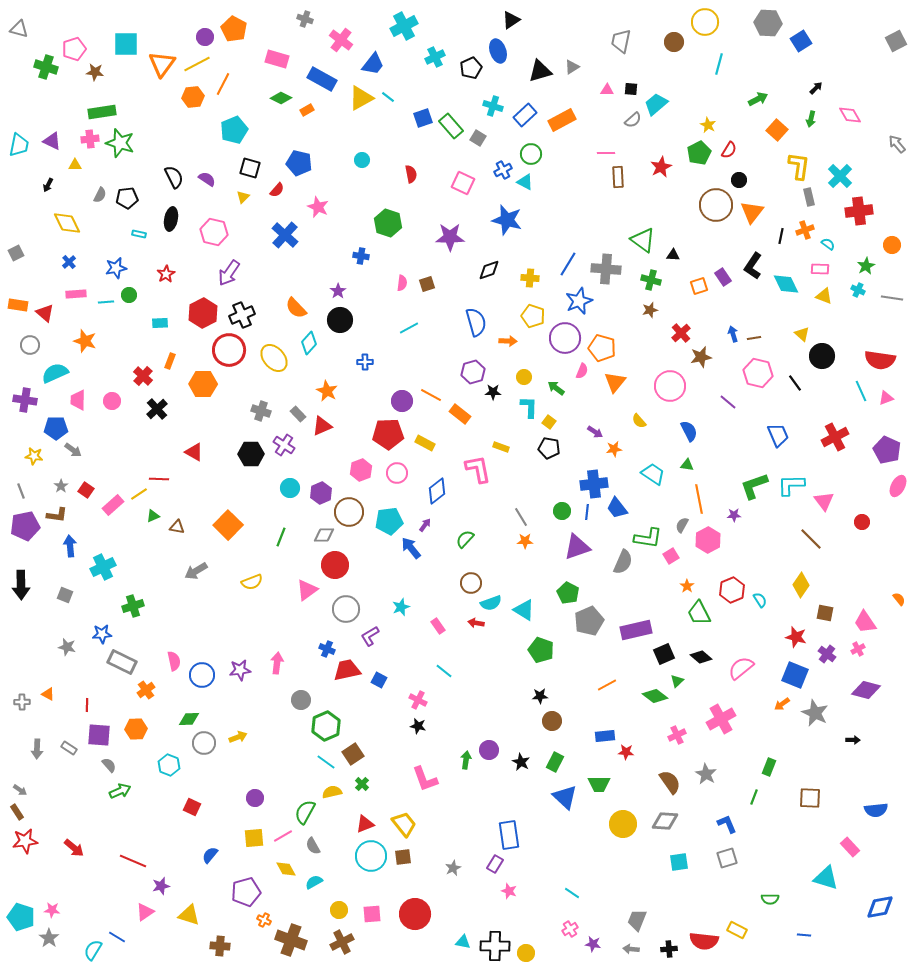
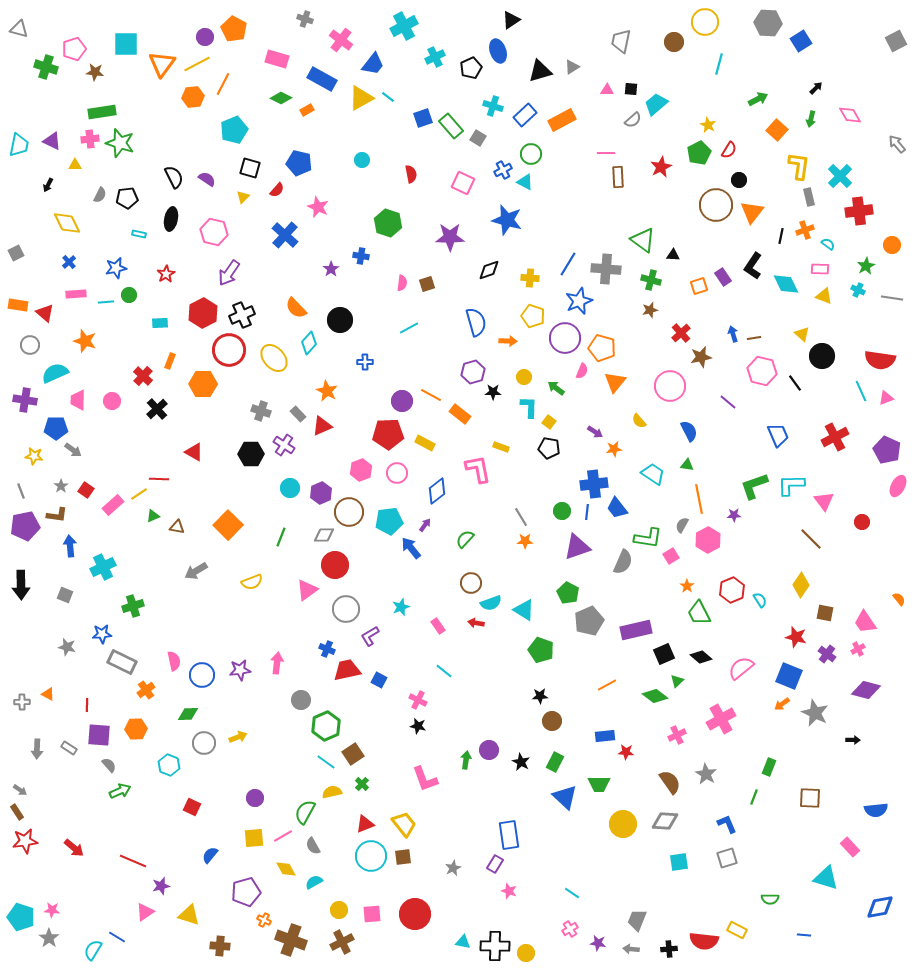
purple star at (338, 291): moved 7 px left, 22 px up
pink hexagon at (758, 373): moved 4 px right, 2 px up
blue square at (795, 675): moved 6 px left, 1 px down
green diamond at (189, 719): moved 1 px left, 5 px up
purple star at (593, 944): moved 5 px right, 1 px up
